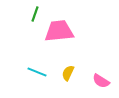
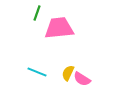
green line: moved 2 px right, 1 px up
pink trapezoid: moved 3 px up
pink semicircle: moved 19 px left, 2 px up
